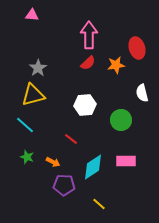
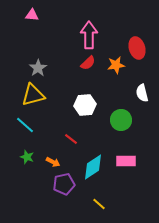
purple pentagon: moved 1 px up; rotated 15 degrees counterclockwise
